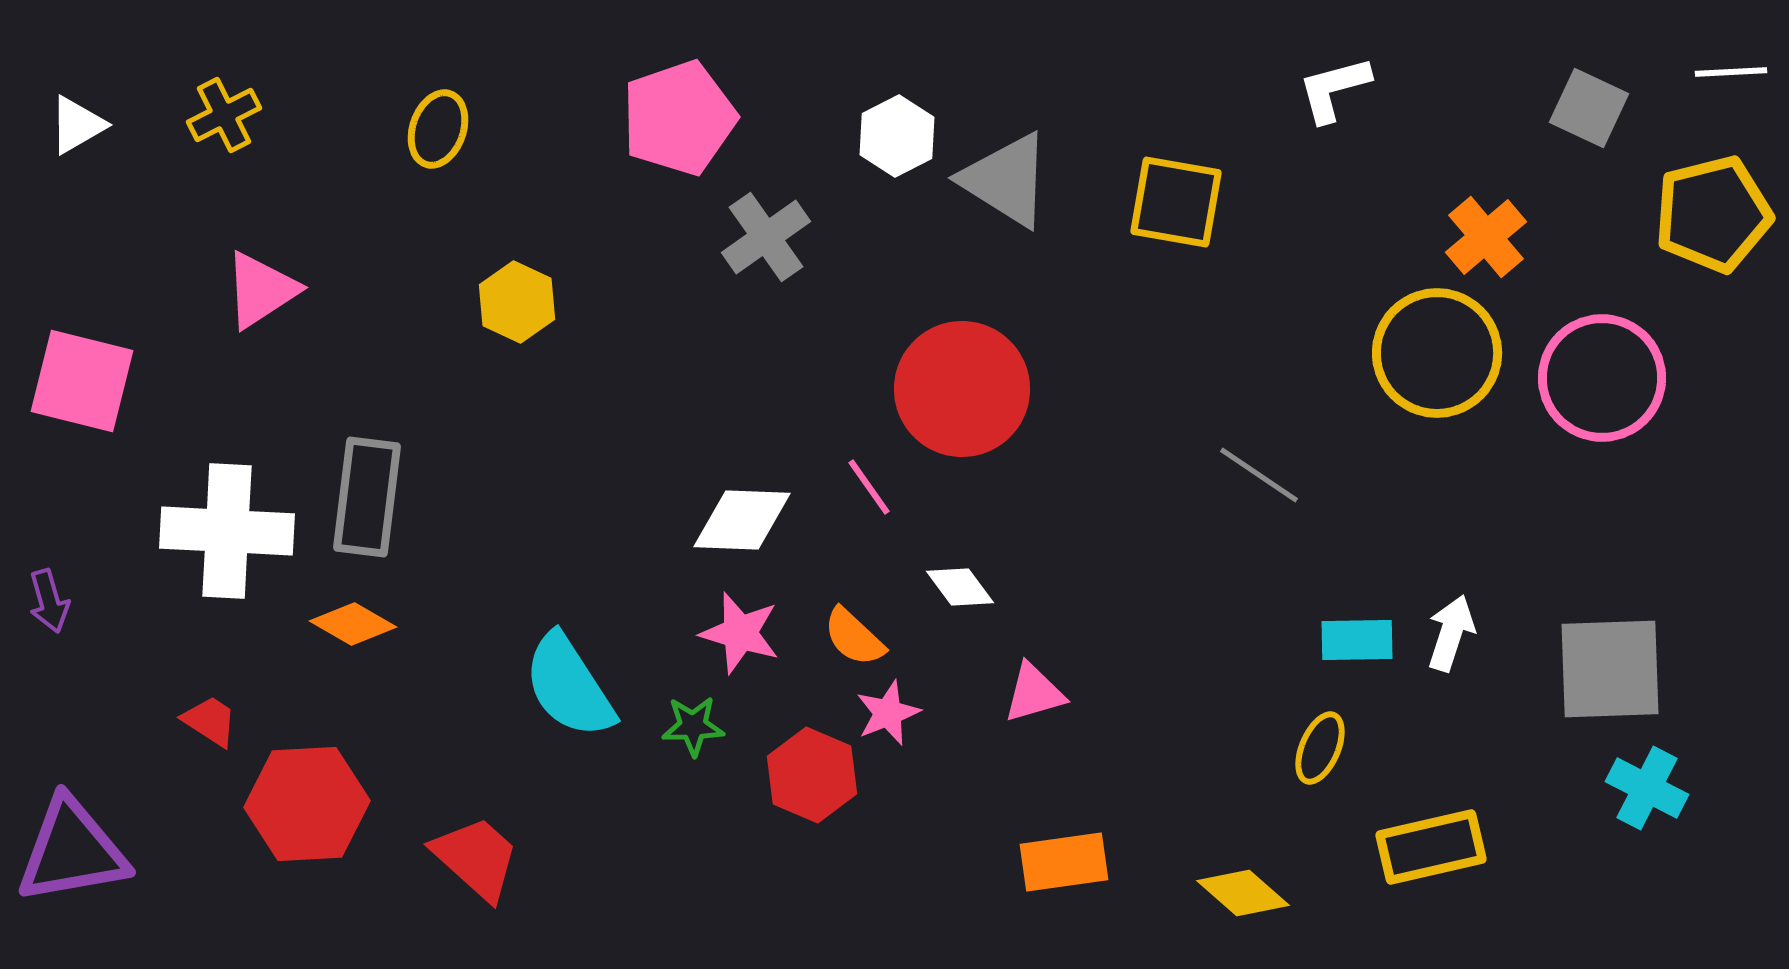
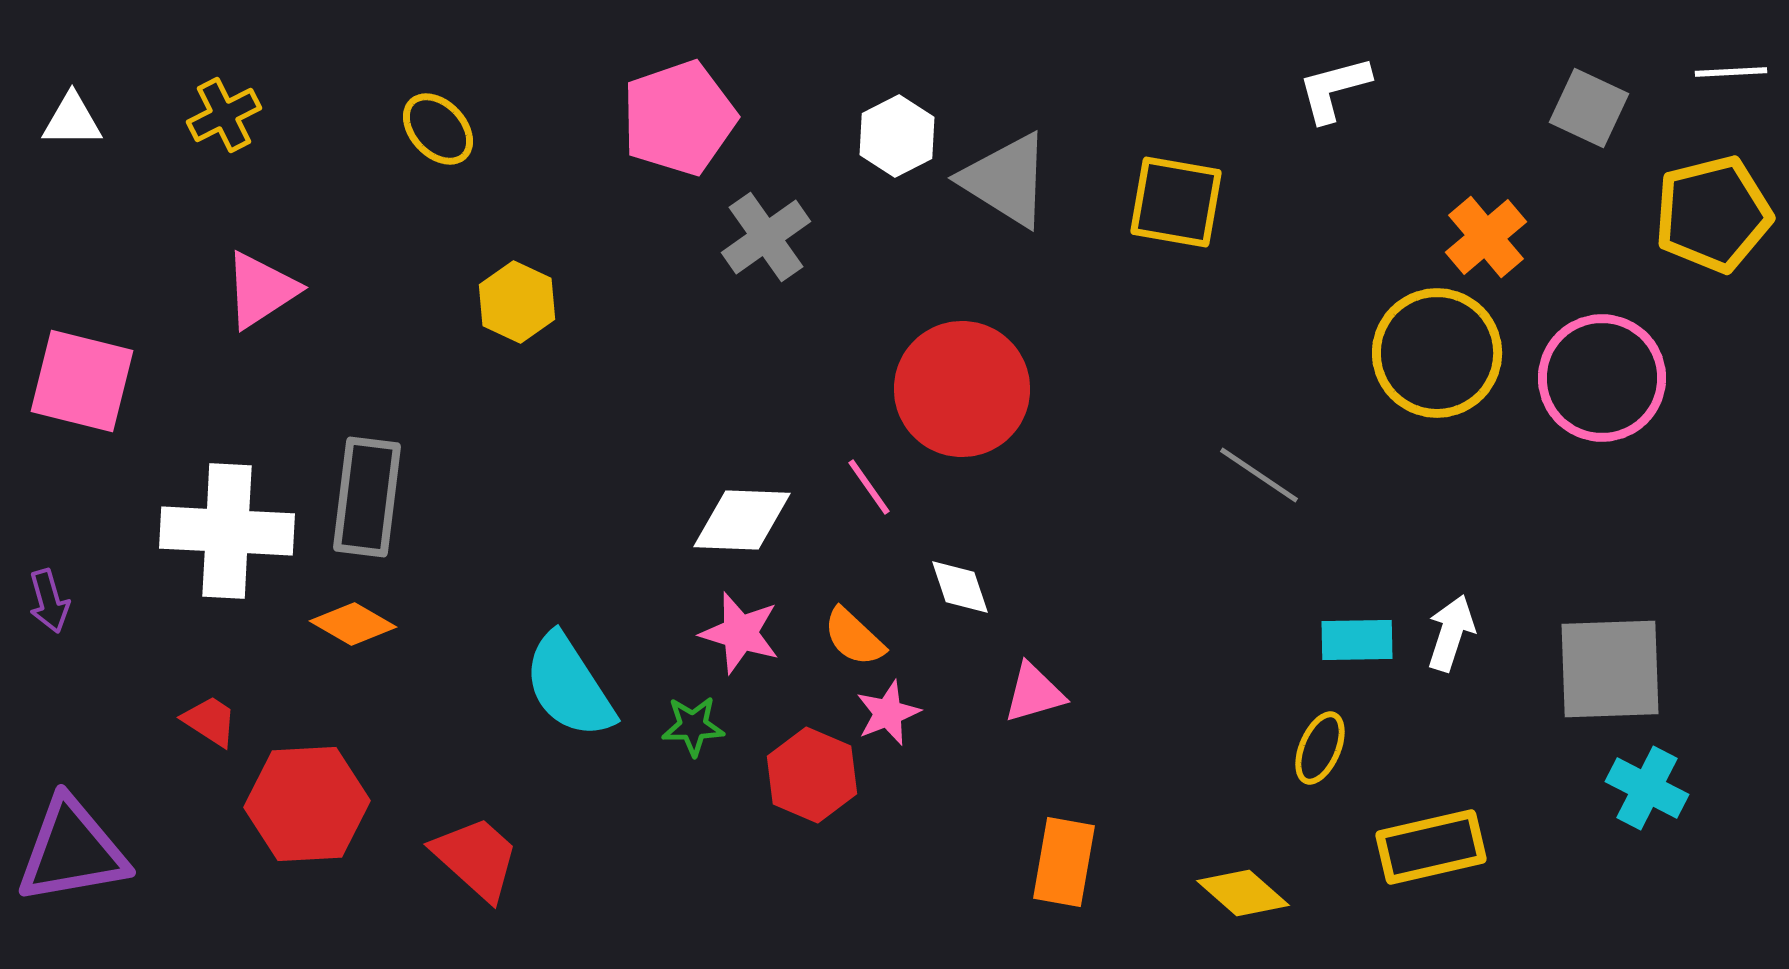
white triangle at (77, 125): moved 5 px left, 5 px up; rotated 30 degrees clockwise
yellow ellipse at (438, 129): rotated 62 degrees counterclockwise
white diamond at (960, 587): rotated 18 degrees clockwise
orange rectangle at (1064, 862): rotated 72 degrees counterclockwise
